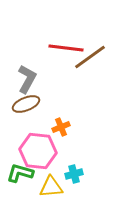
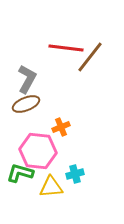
brown line: rotated 16 degrees counterclockwise
cyan cross: moved 1 px right
